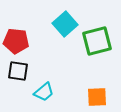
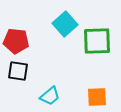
green square: rotated 12 degrees clockwise
cyan trapezoid: moved 6 px right, 4 px down
